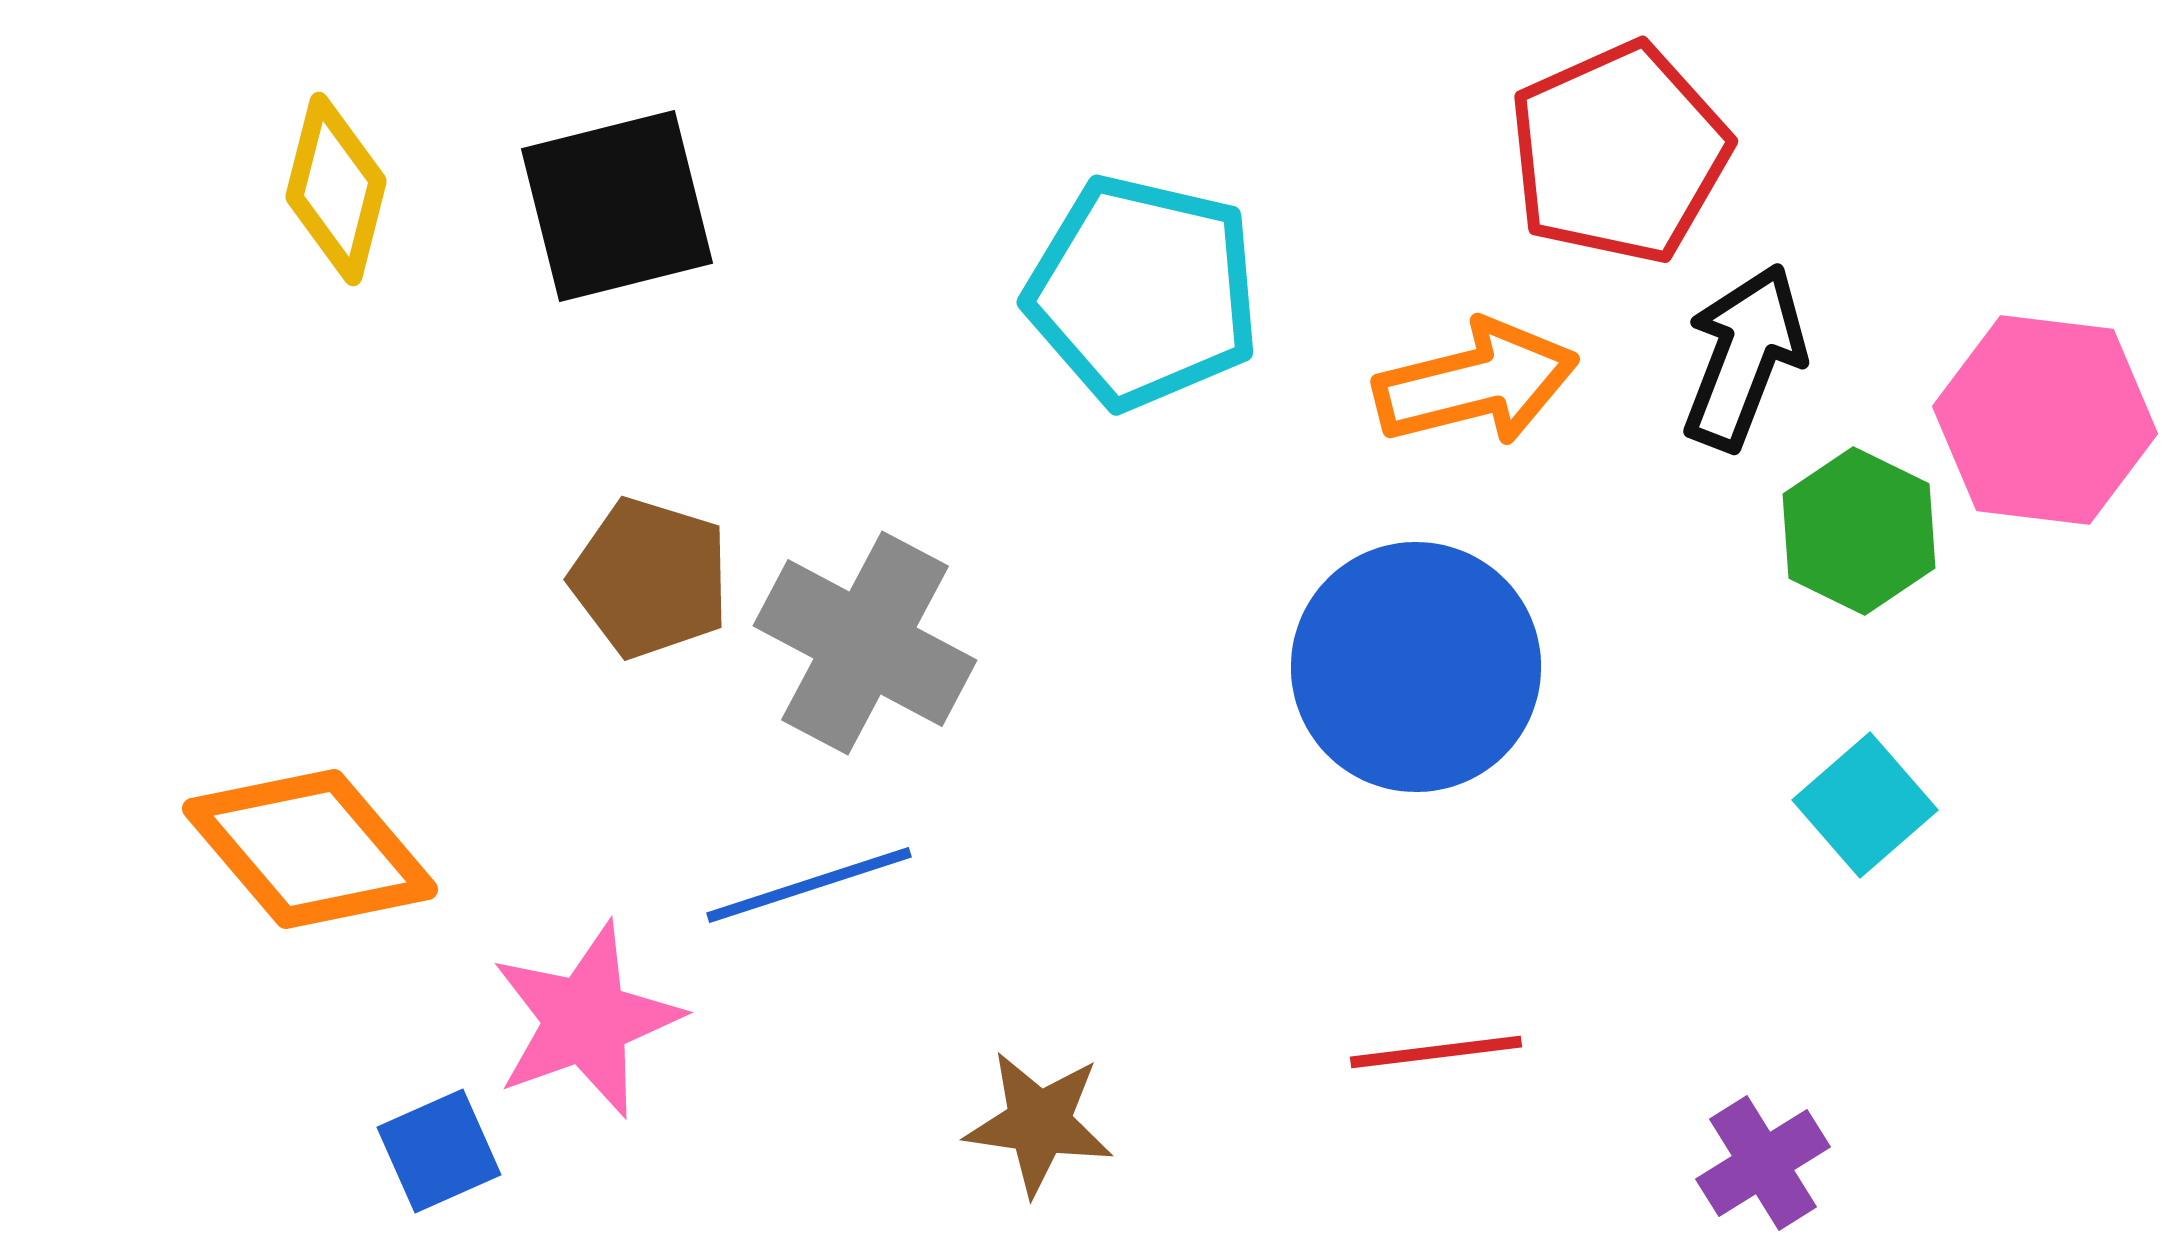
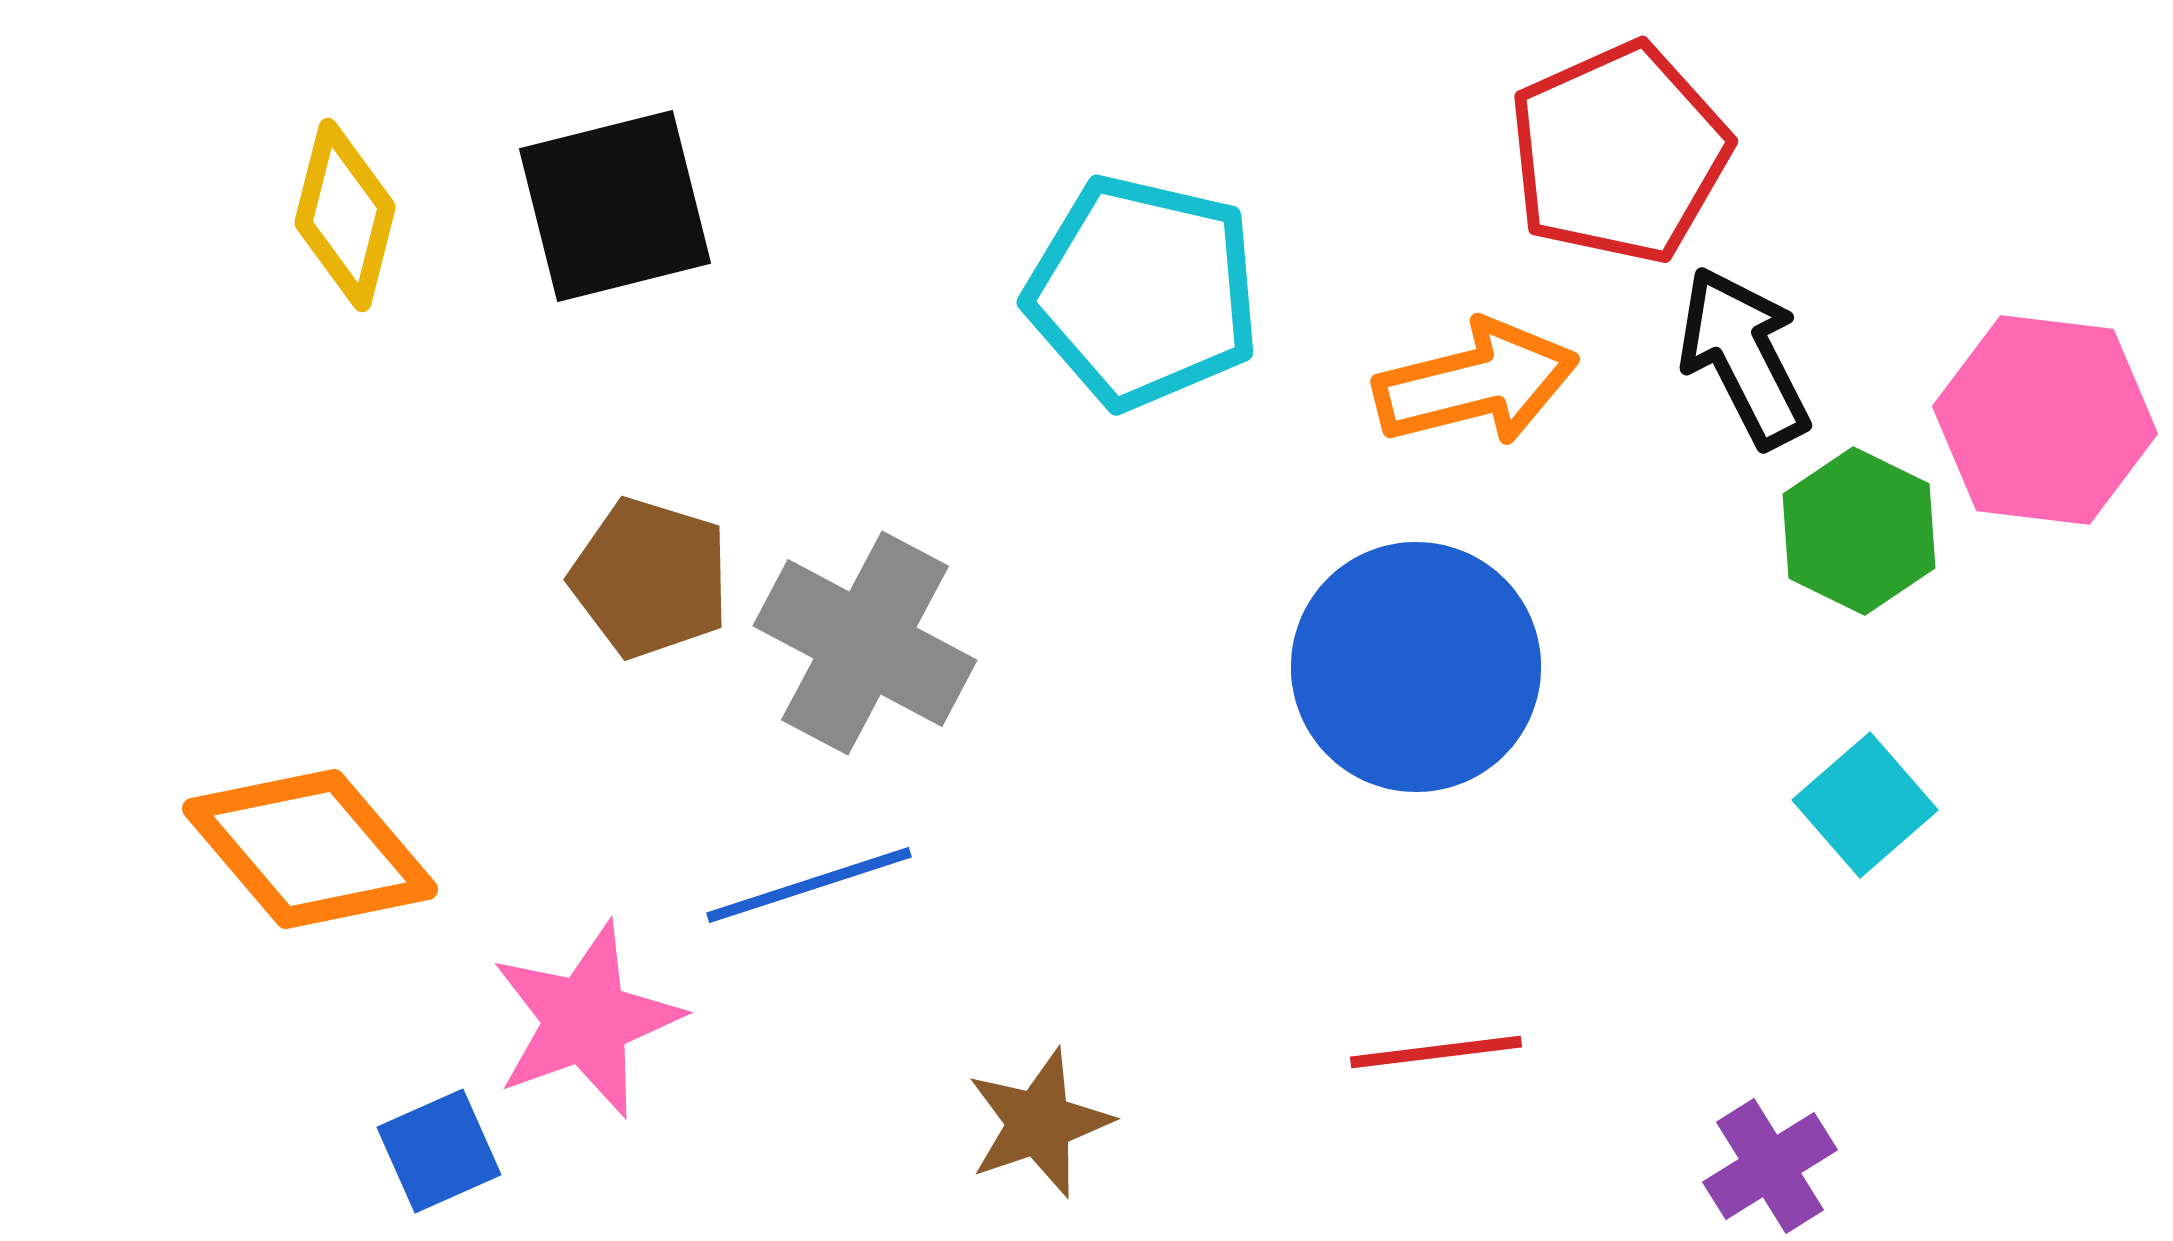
yellow diamond: moved 9 px right, 26 px down
black square: moved 2 px left
black arrow: rotated 48 degrees counterclockwise
brown star: rotated 27 degrees counterclockwise
purple cross: moved 7 px right, 3 px down
